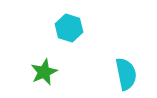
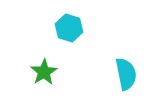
green star: rotated 8 degrees counterclockwise
